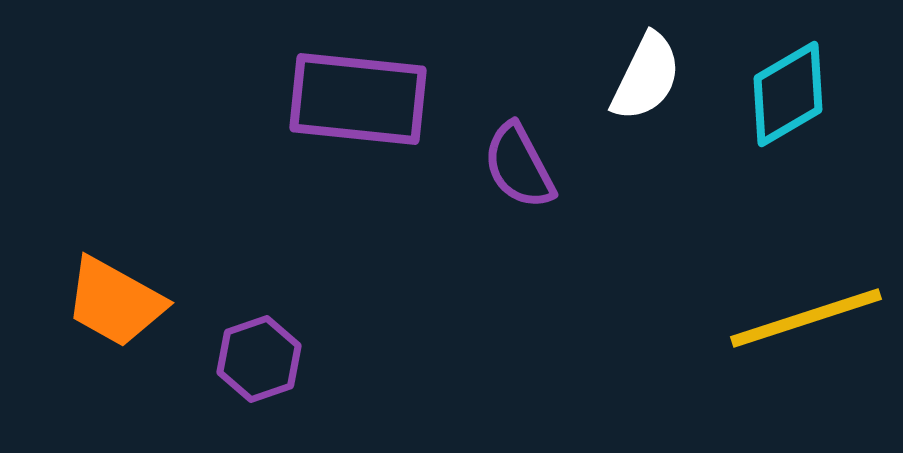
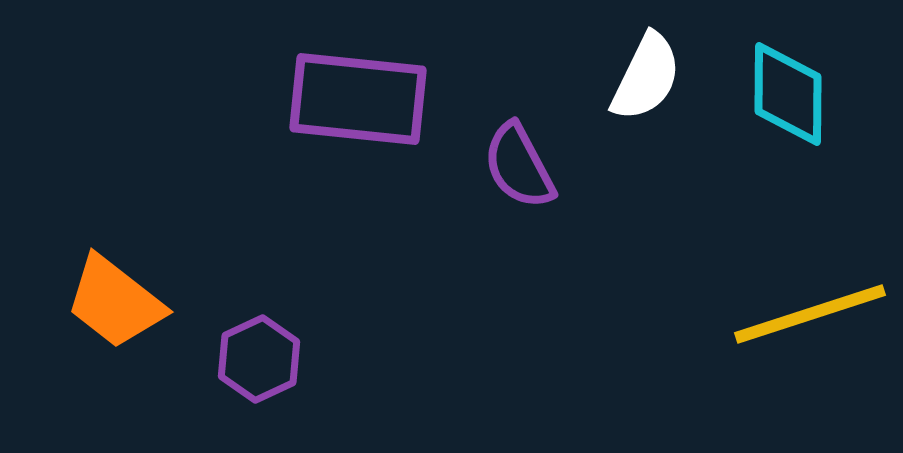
cyan diamond: rotated 59 degrees counterclockwise
orange trapezoid: rotated 9 degrees clockwise
yellow line: moved 4 px right, 4 px up
purple hexagon: rotated 6 degrees counterclockwise
